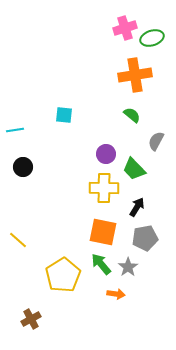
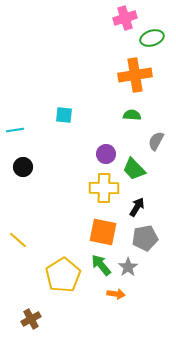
pink cross: moved 10 px up
green semicircle: rotated 36 degrees counterclockwise
green arrow: moved 1 px down
